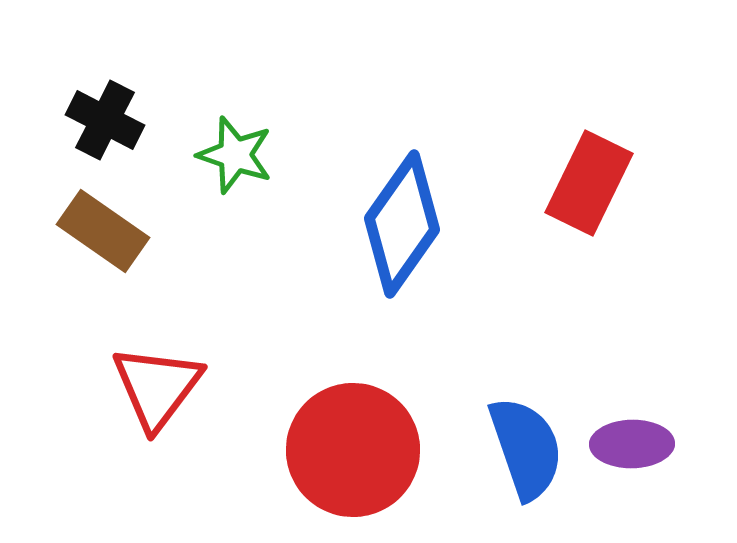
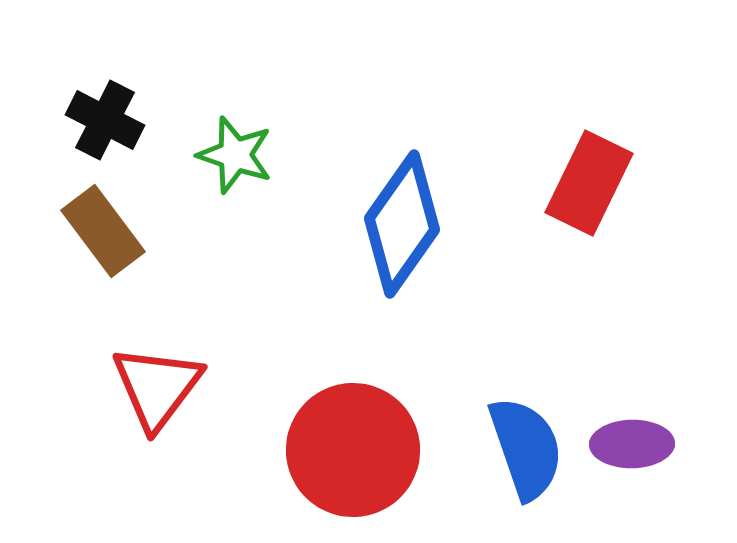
brown rectangle: rotated 18 degrees clockwise
